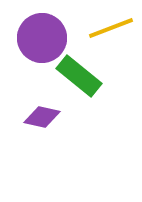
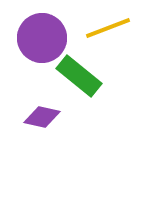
yellow line: moved 3 px left
